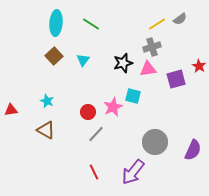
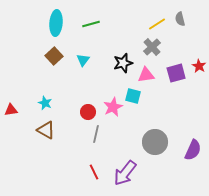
gray semicircle: rotated 112 degrees clockwise
green line: rotated 48 degrees counterclockwise
gray cross: rotated 24 degrees counterclockwise
pink triangle: moved 2 px left, 6 px down
purple square: moved 6 px up
cyan star: moved 2 px left, 2 px down
gray line: rotated 30 degrees counterclockwise
purple arrow: moved 8 px left, 1 px down
